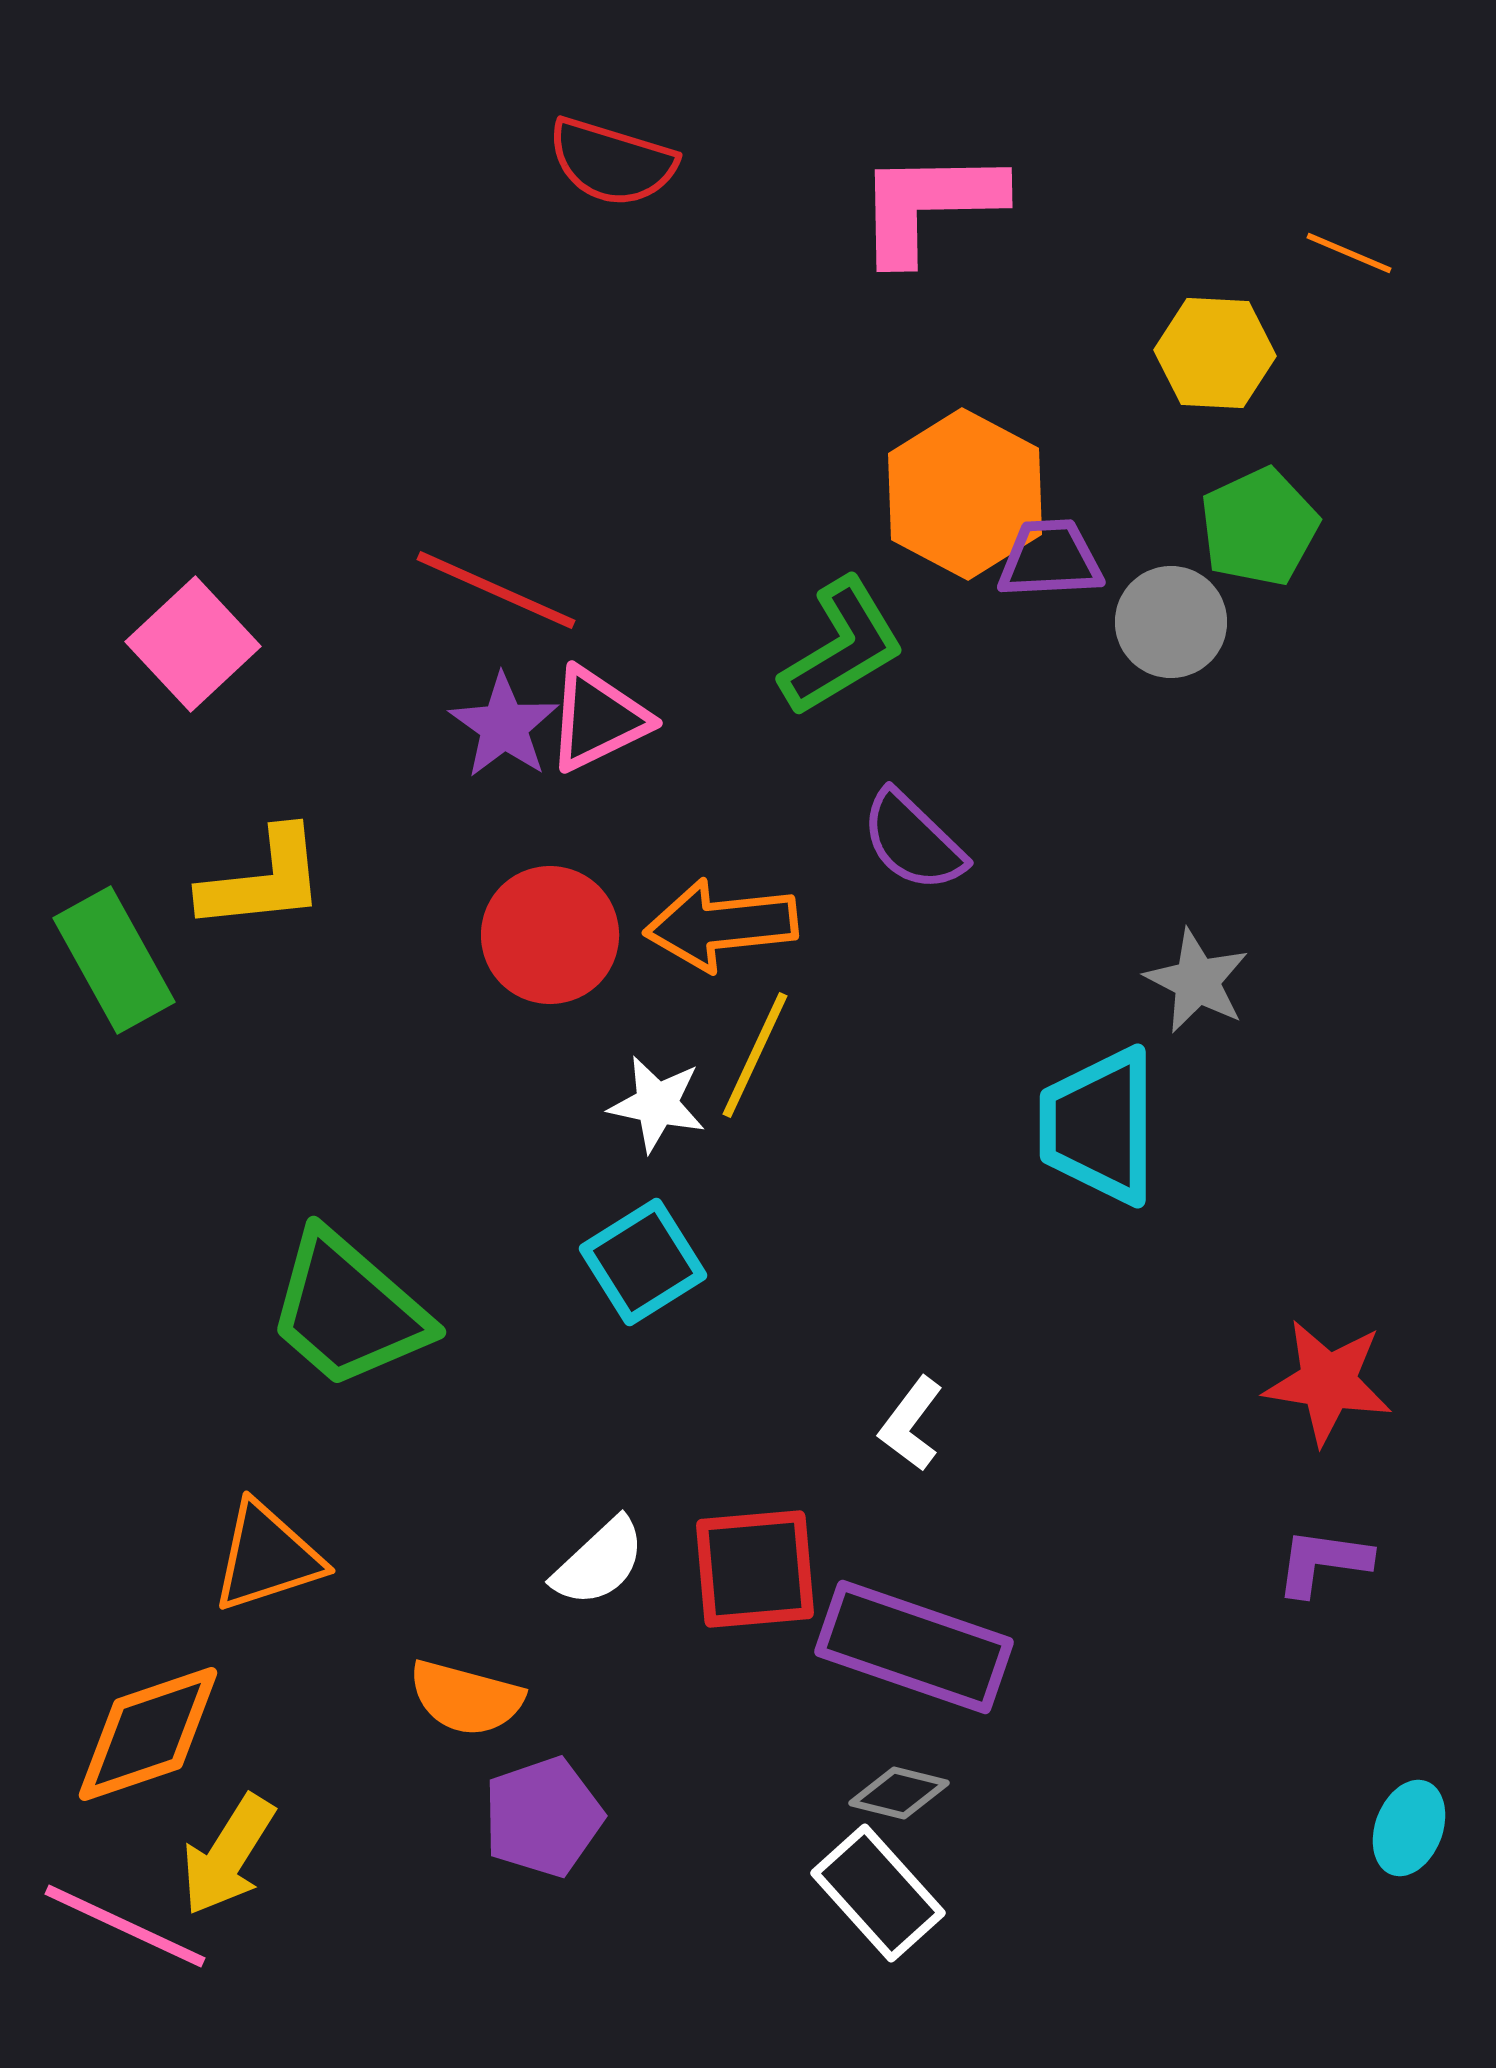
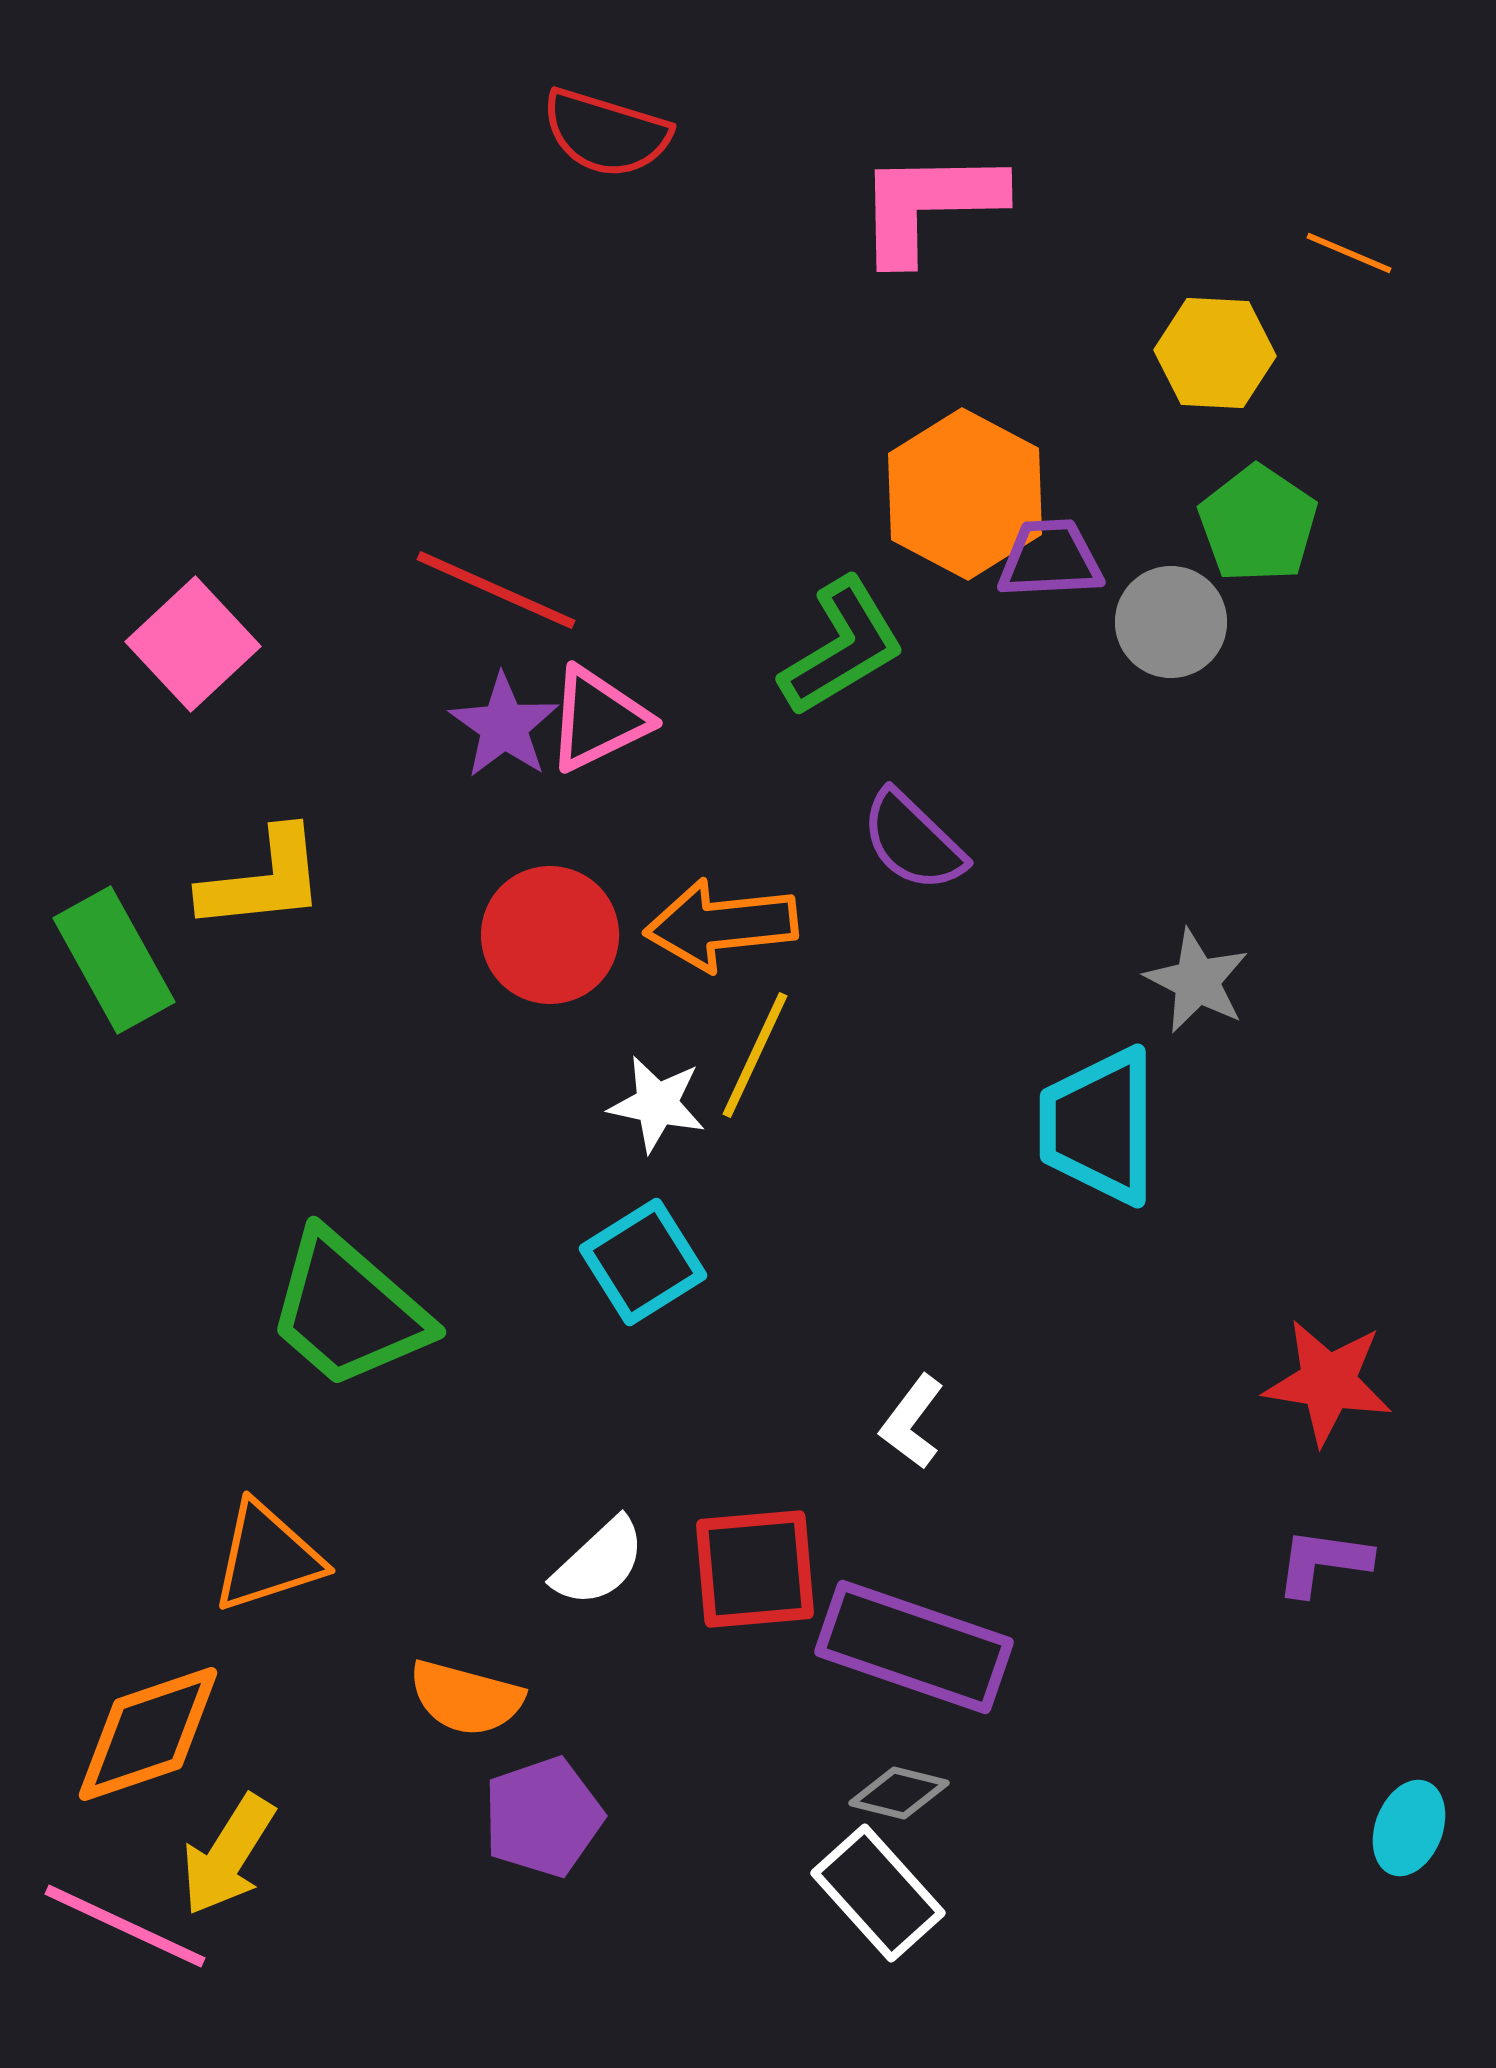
red semicircle: moved 6 px left, 29 px up
green pentagon: moved 1 px left, 3 px up; rotated 13 degrees counterclockwise
white L-shape: moved 1 px right, 2 px up
